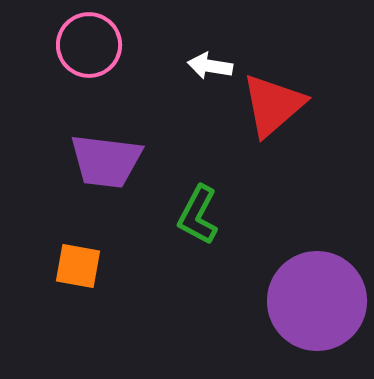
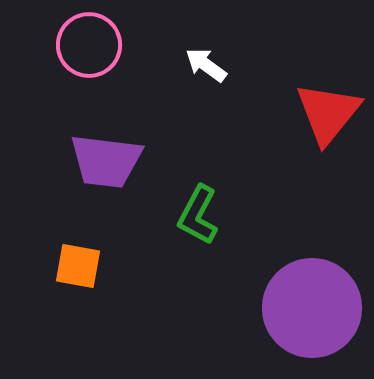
white arrow: moved 4 px left, 1 px up; rotated 27 degrees clockwise
red triangle: moved 55 px right, 8 px down; rotated 10 degrees counterclockwise
purple circle: moved 5 px left, 7 px down
